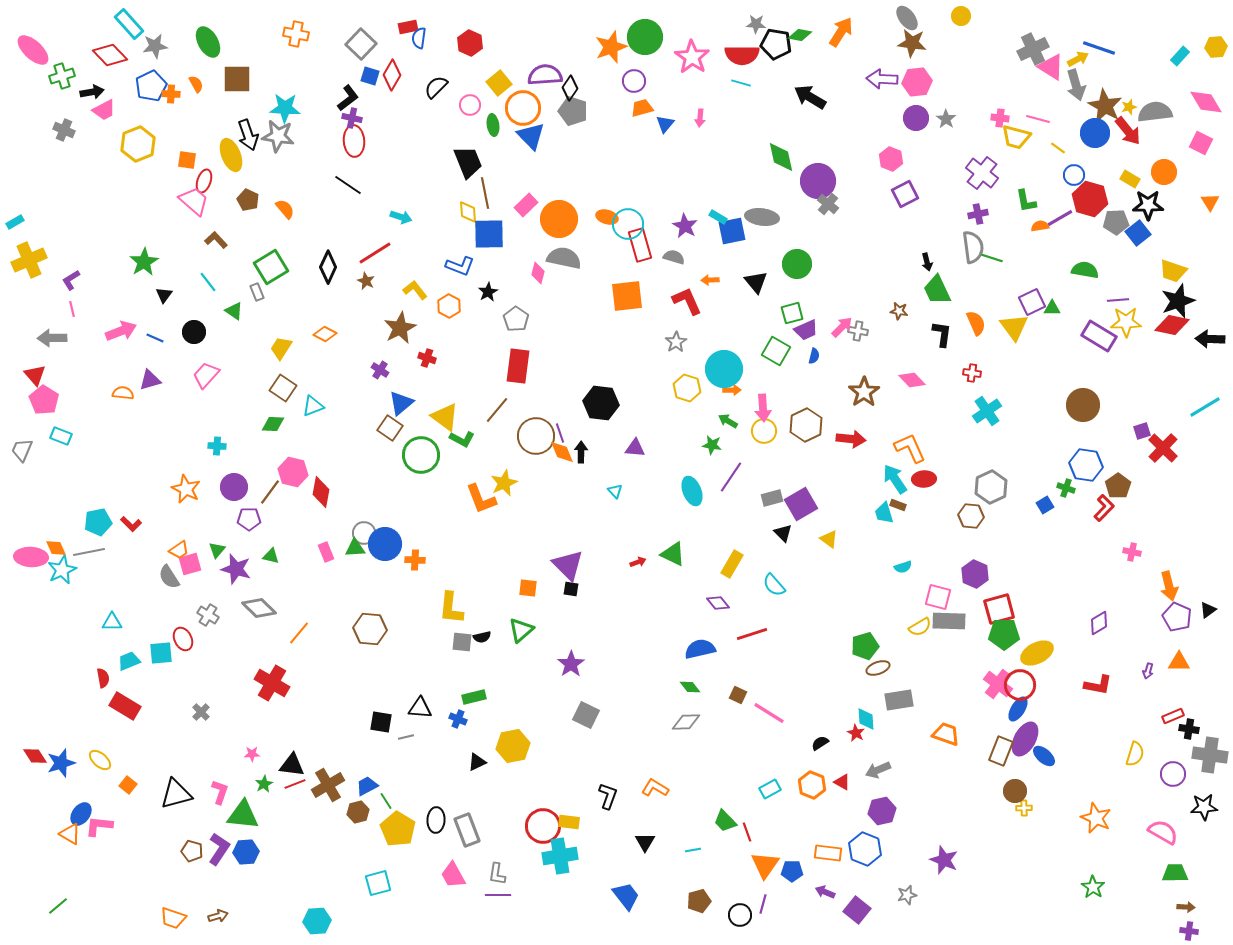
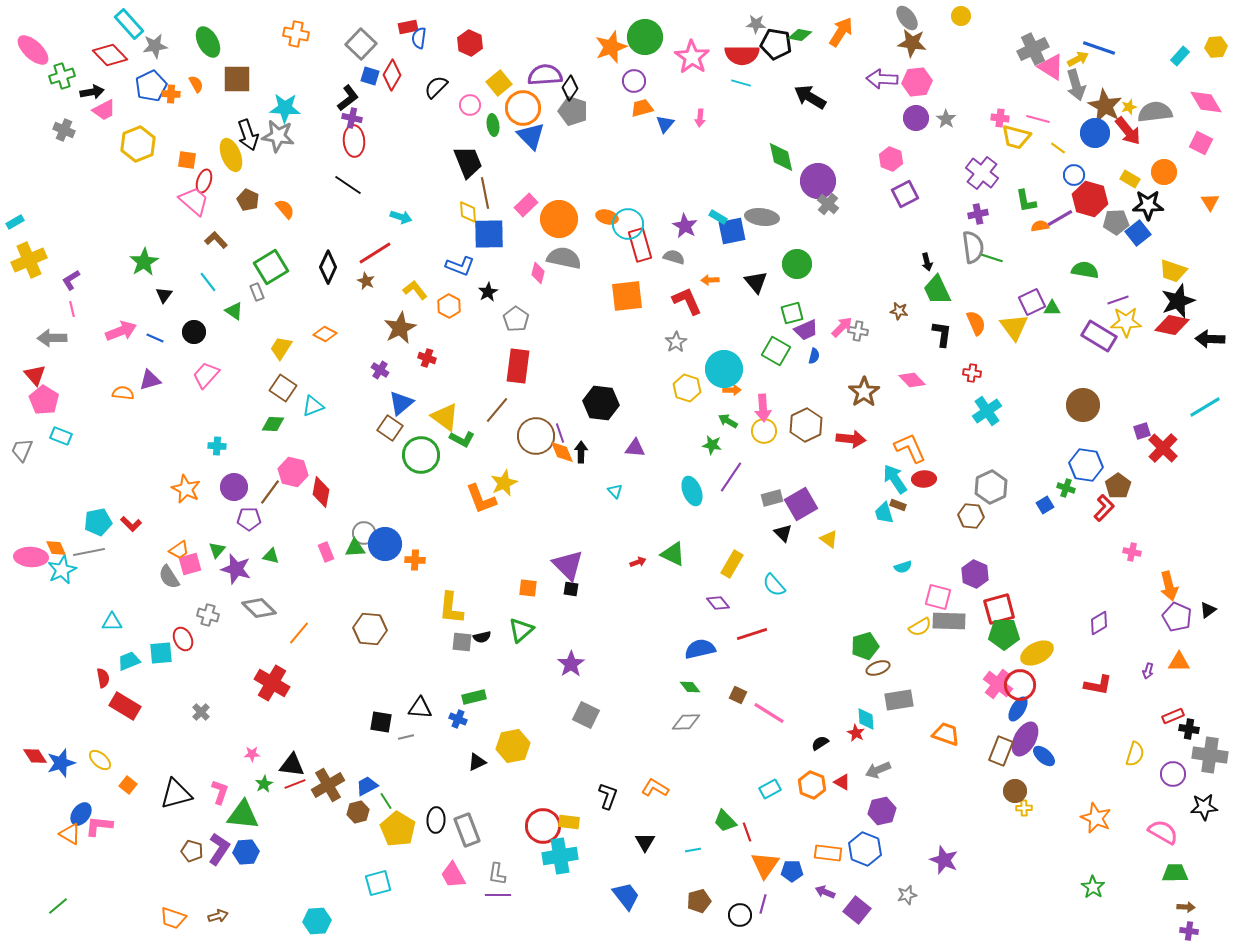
purple line at (1118, 300): rotated 15 degrees counterclockwise
gray cross at (208, 615): rotated 15 degrees counterclockwise
